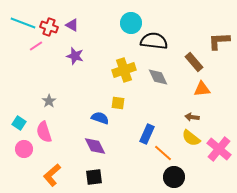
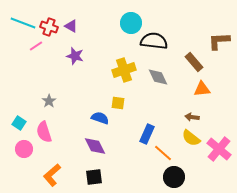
purple triangle: moved 1 px left, 1 px down
